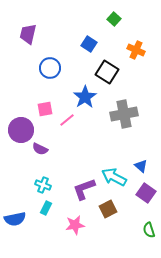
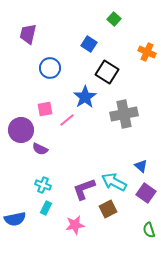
orange cross: moved 11 px right, 2 px down
cyan arrow: moved 5 px down
